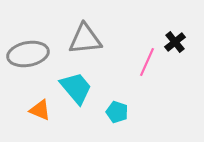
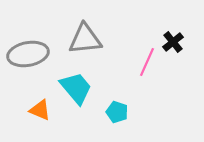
black cross: moved 2 px left
